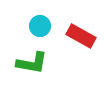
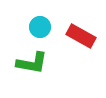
cyan circle: moved 1 px down
